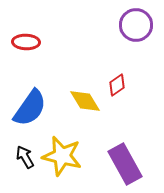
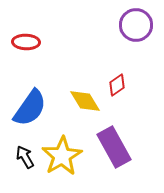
yellow star: rotated 27 degrees clockwise
purple rectangle: moved 11 px left, 17 px up
